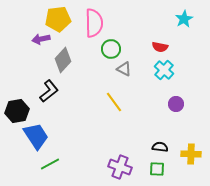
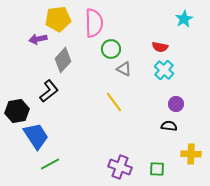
purple arrow: moved 3 px left
black semicircle: moved 9 px right, 21 px up
